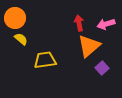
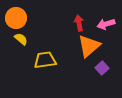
orange circle: moved 1 px right
